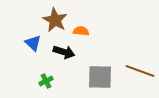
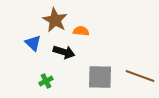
brown line: moved 5 px down
